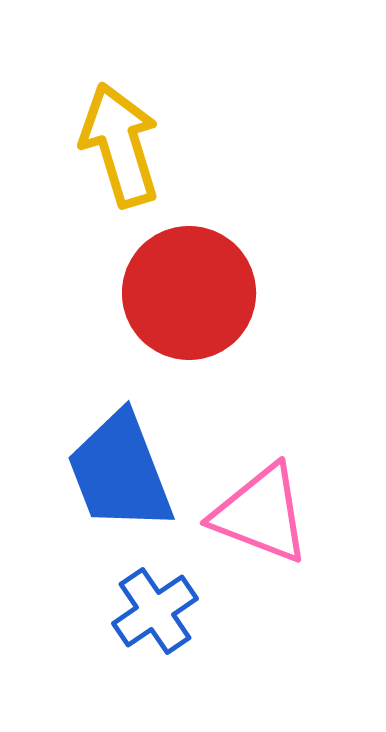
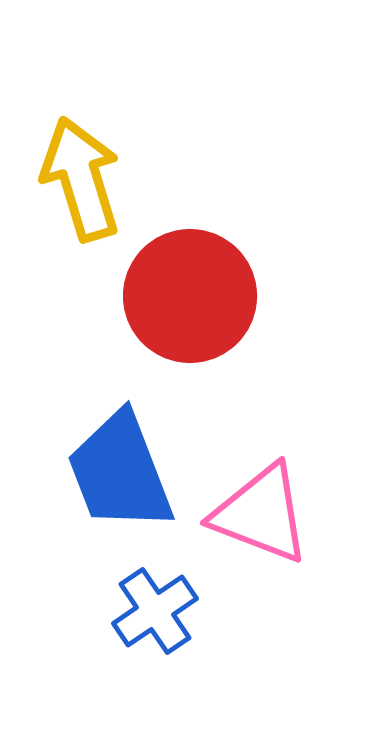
yellow arrow: moved 39 px left, 34 px down
red circle: moved 1 px right, 3 px down
